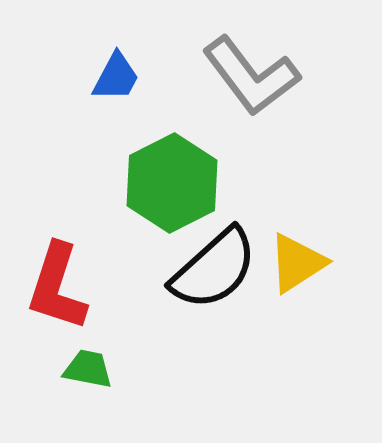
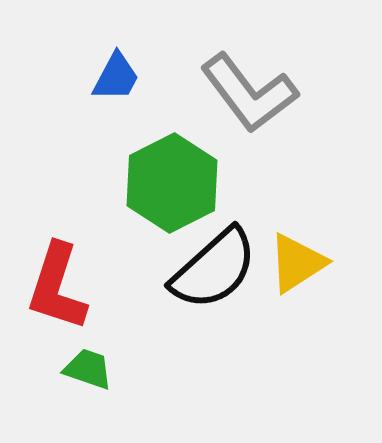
gray L-shape: moved 2 px left, 17 px down
green trapezoid: rotated 8 degrees clockwise
